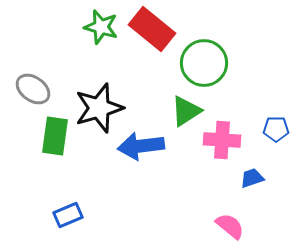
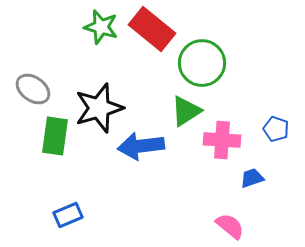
green circle: moved 2 px left
blue pentagon: rotated 20 degrees clockwise
